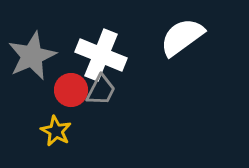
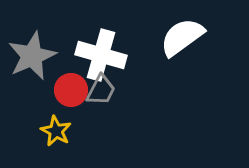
white cross: rotated 6 degrees counterclockwise
